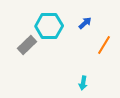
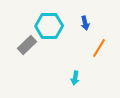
blue arrow: rotated 120 degrees clockwise
orange line: moved 5 px left, 3 px down
cyan arrow: moved 8 px left, 5 px up
